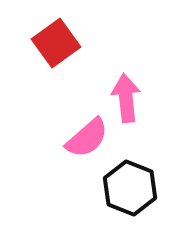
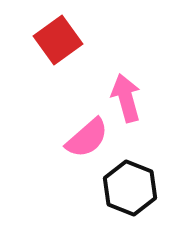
red square: moved 2 px right, 3 px up
pink arrow: rotated 9 degrees counterclockwise
